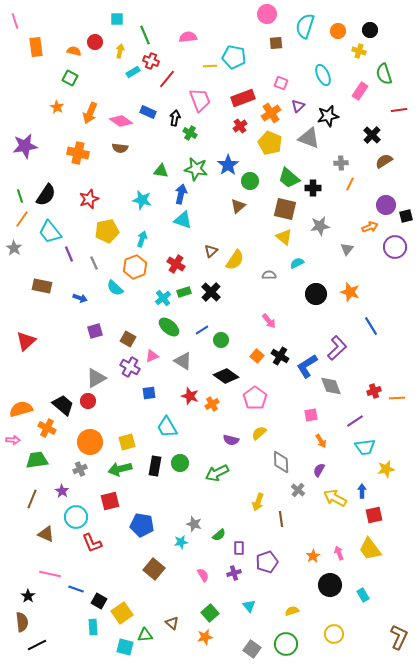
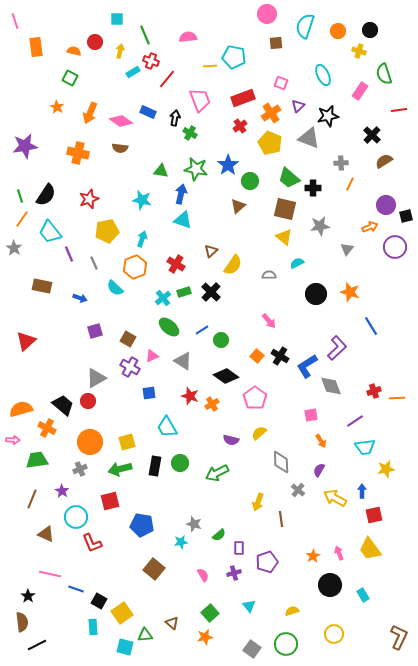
yellow semicircle at (235, 260): moved 2 px left, 5 px down
